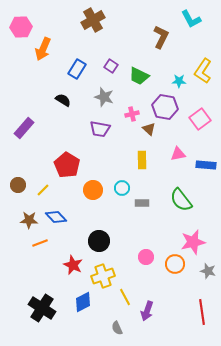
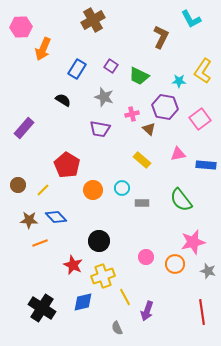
yellow rectangle at (142, 160): rotated 48 degrees counterclockwise
blue diamond at (83, 302): rotated 15 degrees clockwise
